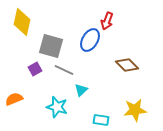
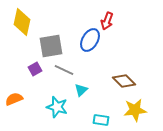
gray square: rotated 25 degrees counterclockwise
brown diamond: moved 3 px left, 16 px down
